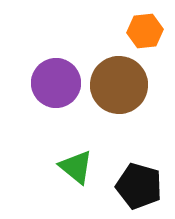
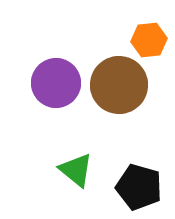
orange hexagon: moved 4 px right, 9 px down
green triangle: moved 3 px down
black pentagon: moved 1 px down
